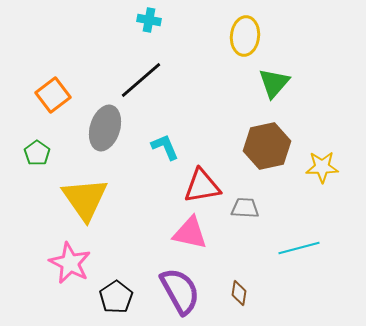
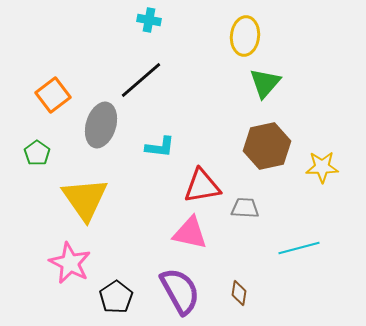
green triangle: moved 9 px left
gray ellipse: moved 4 px left, 3 px up
cyan L-shape: moved 5 px left; rotated 120 degrees clockwise
